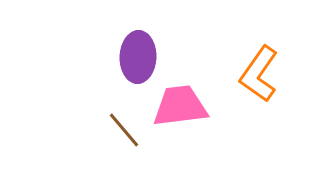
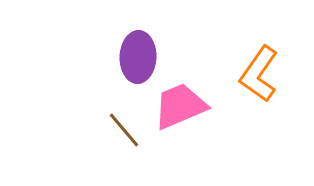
pink trapezoid: rotated 16 degrees counterclockwise
